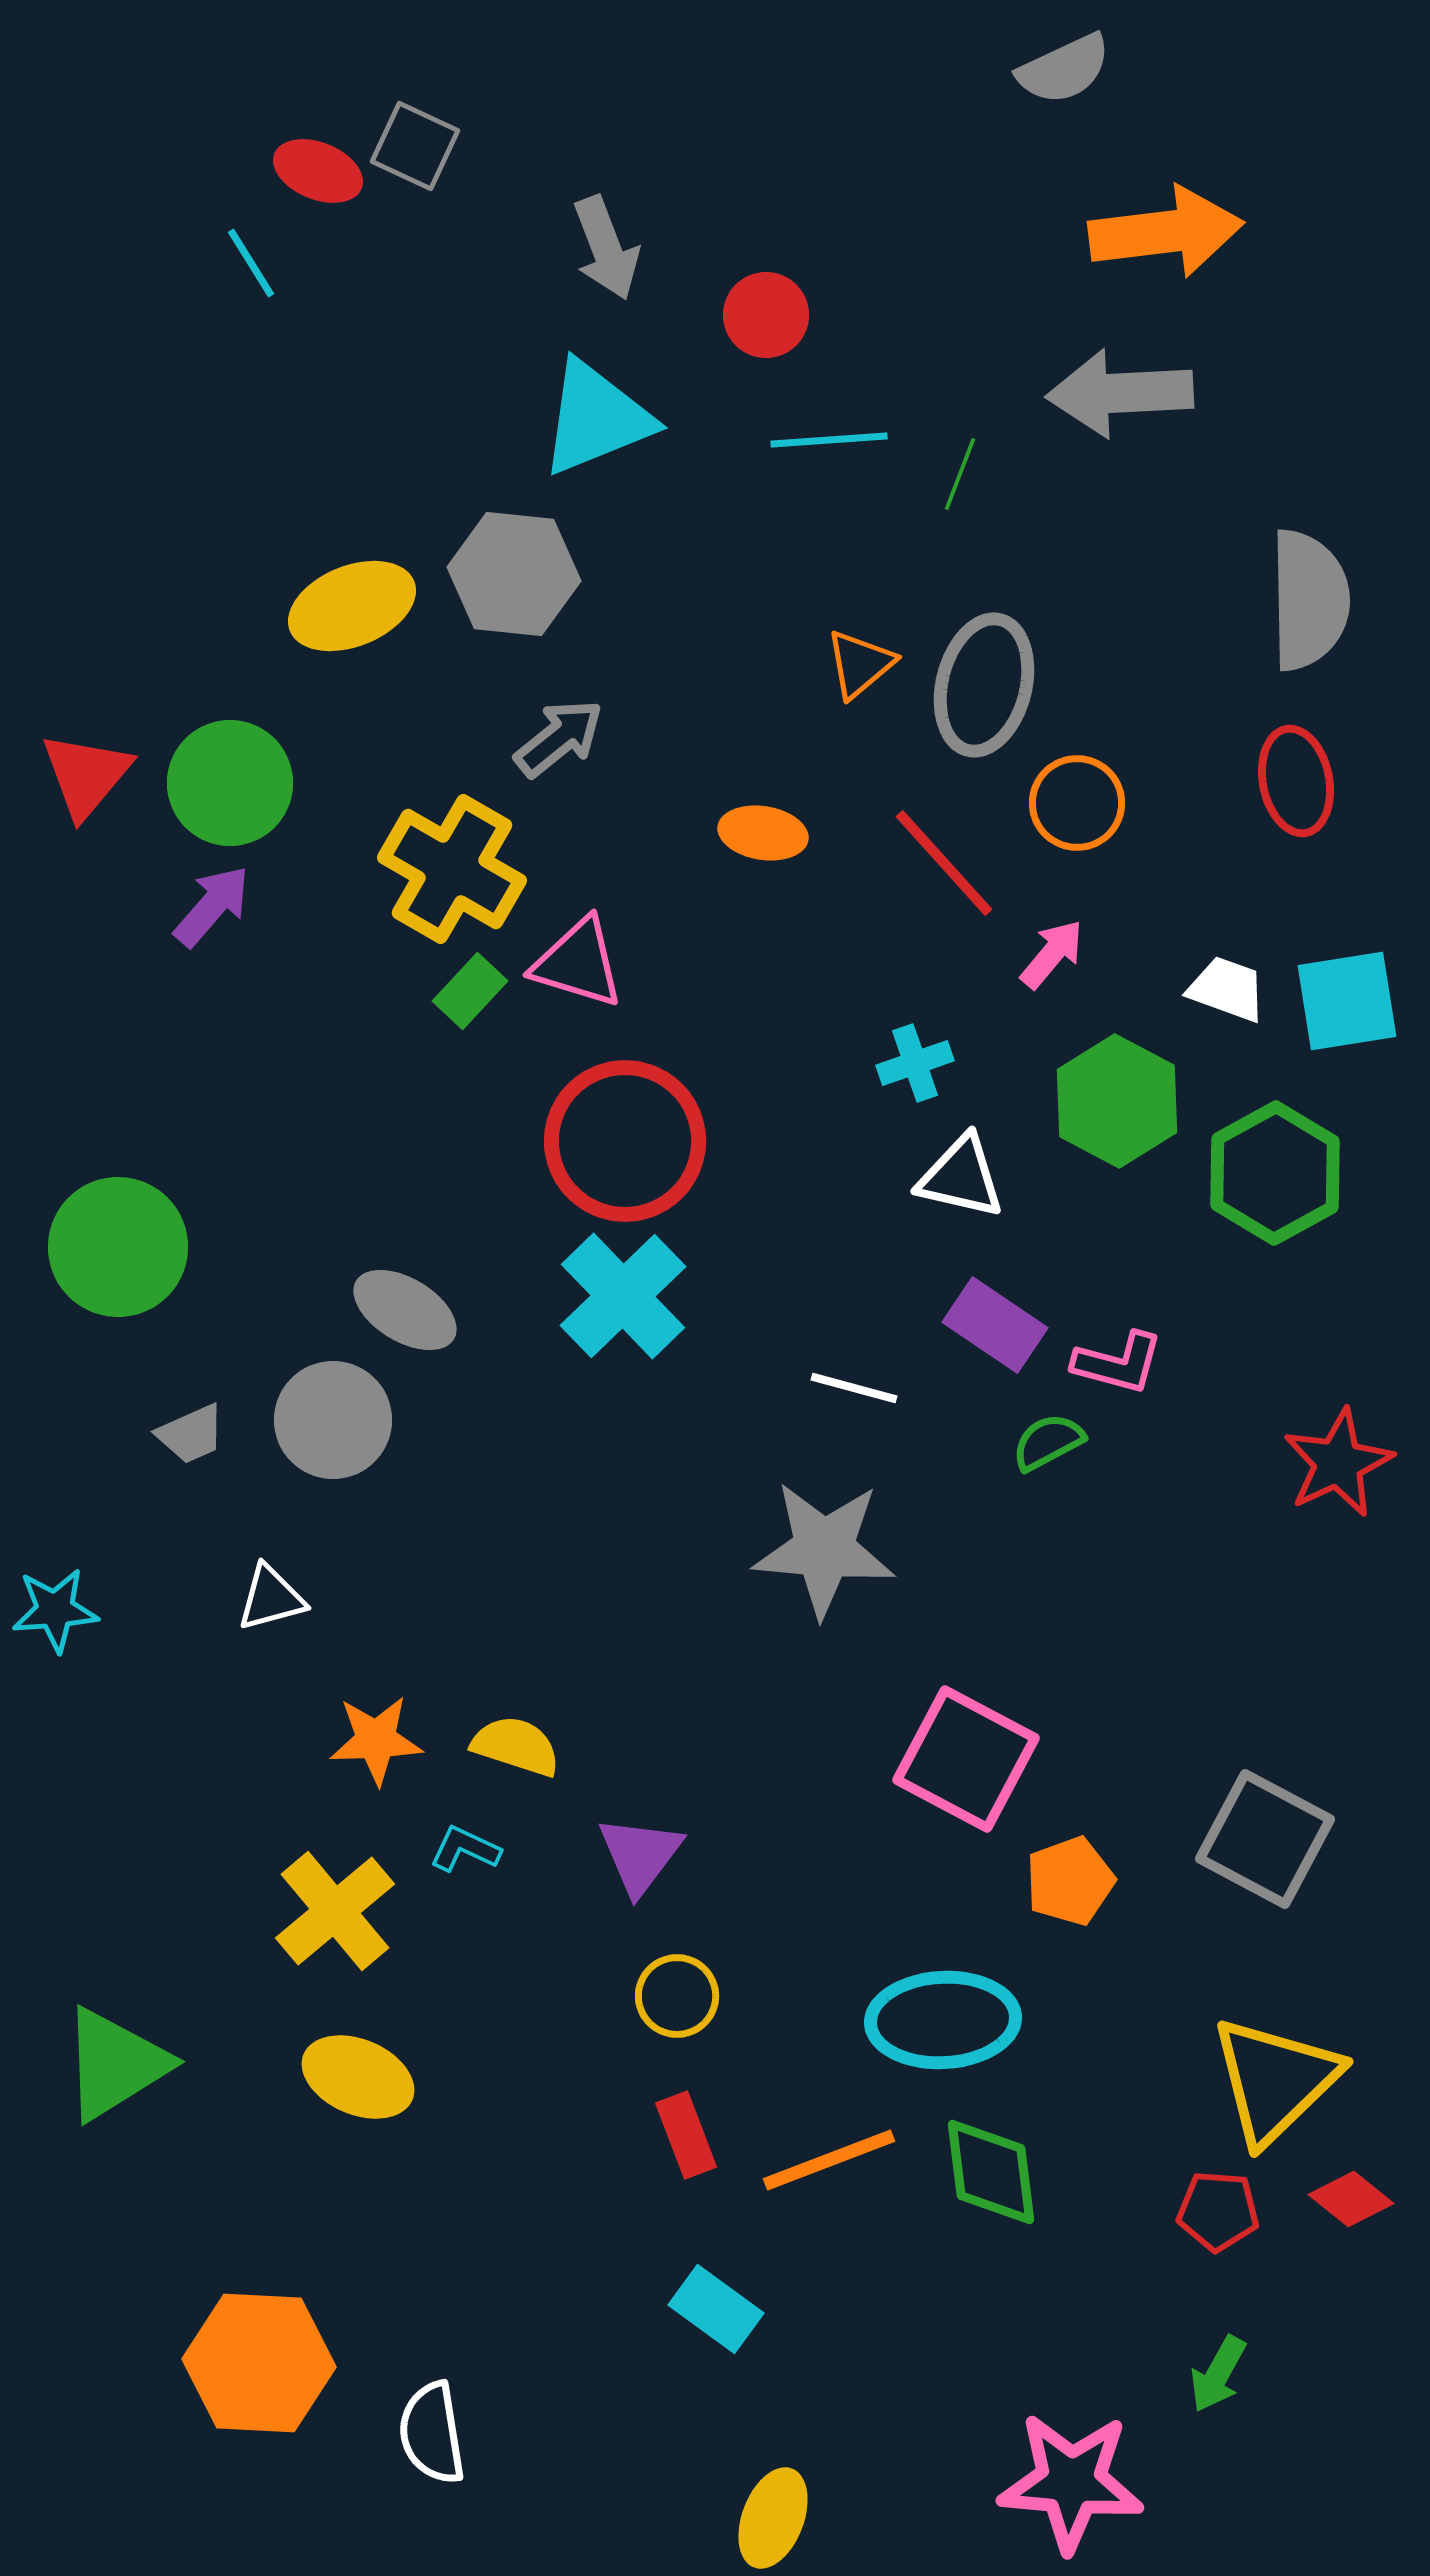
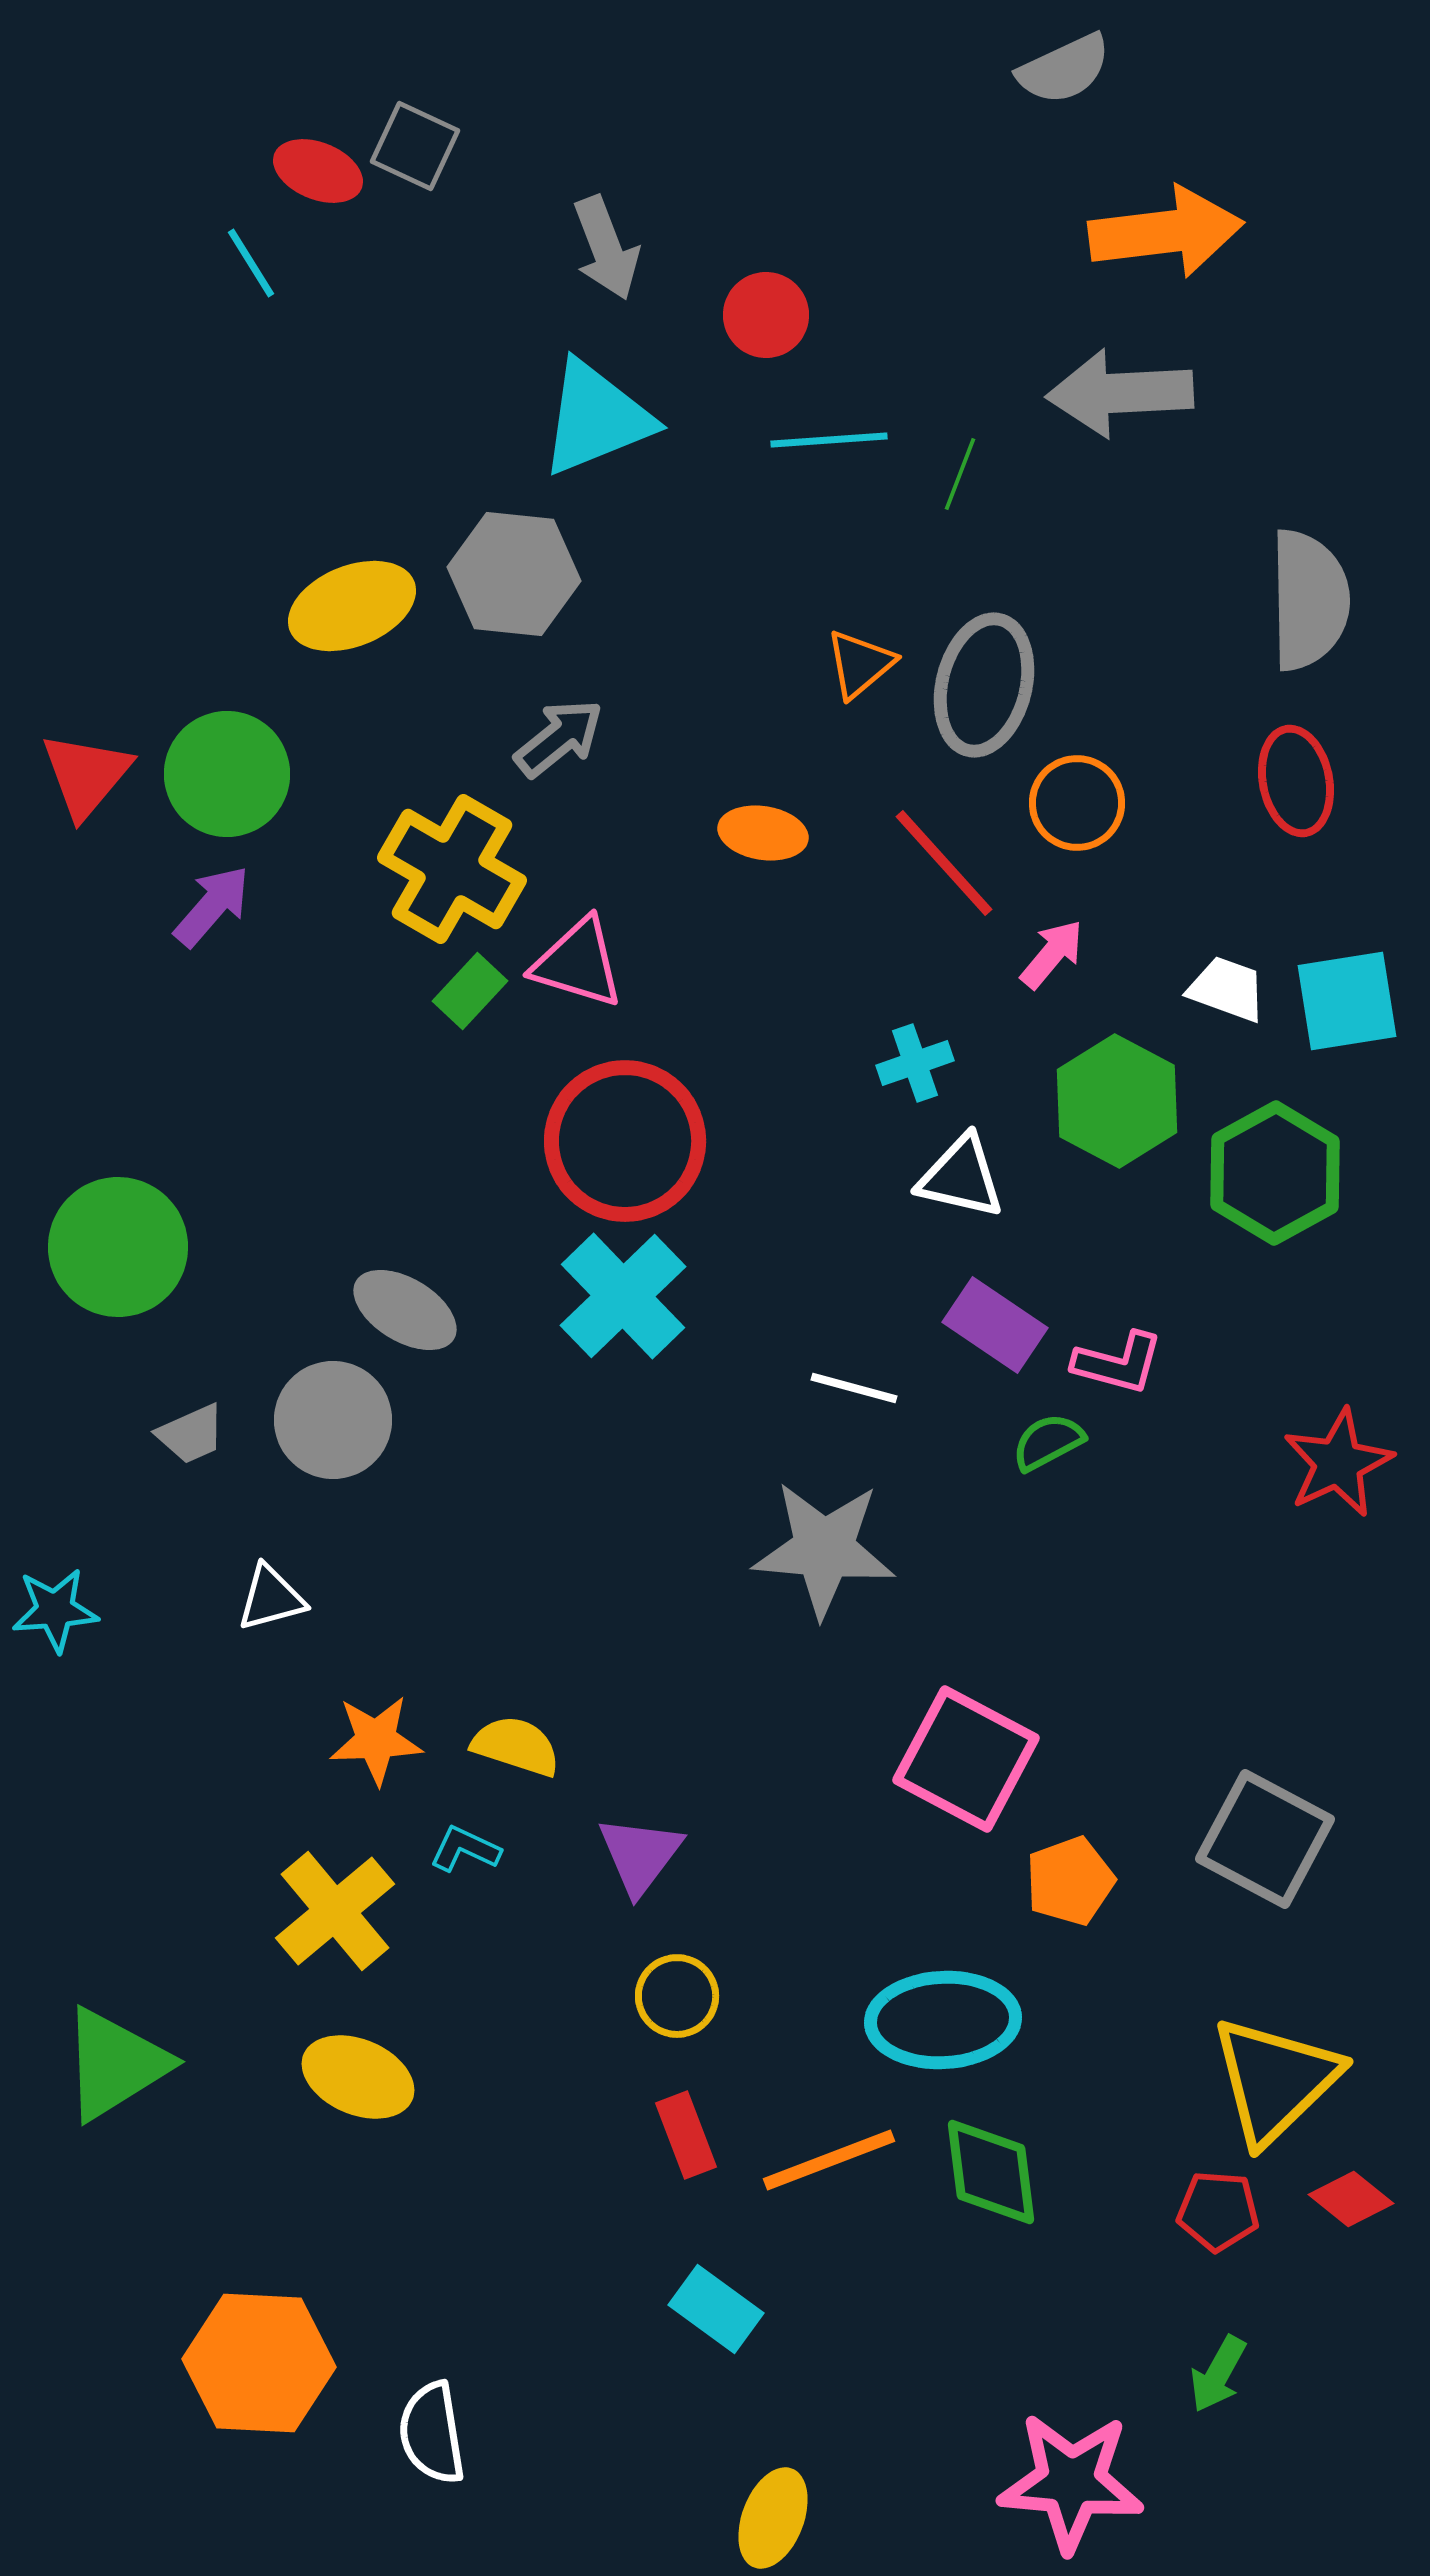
green circle at (230, 783): moved 3 px left, 9 px up
